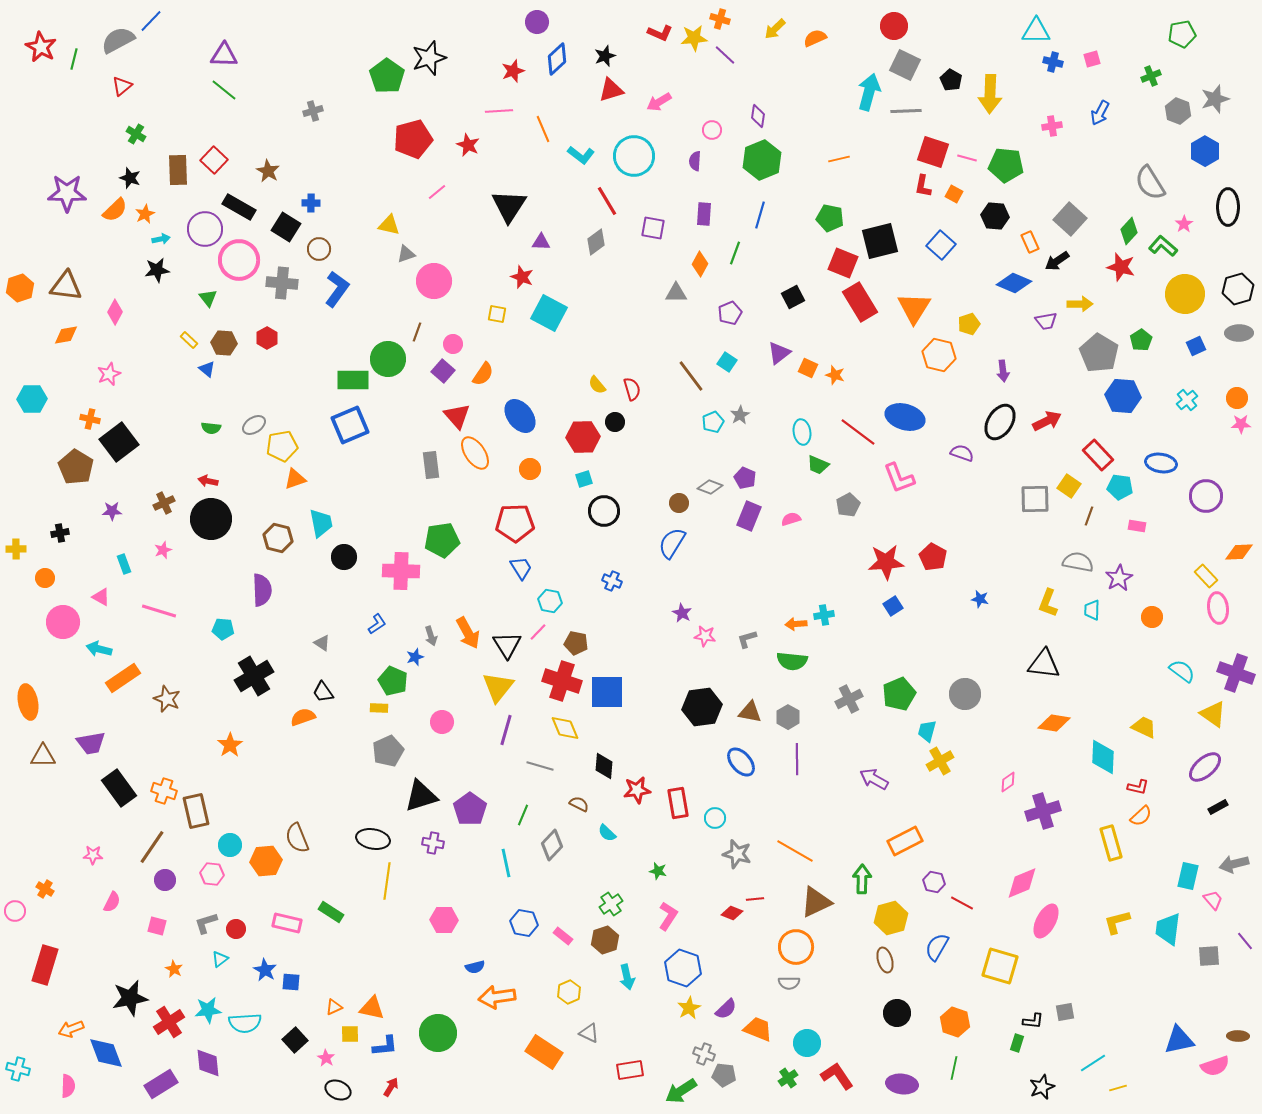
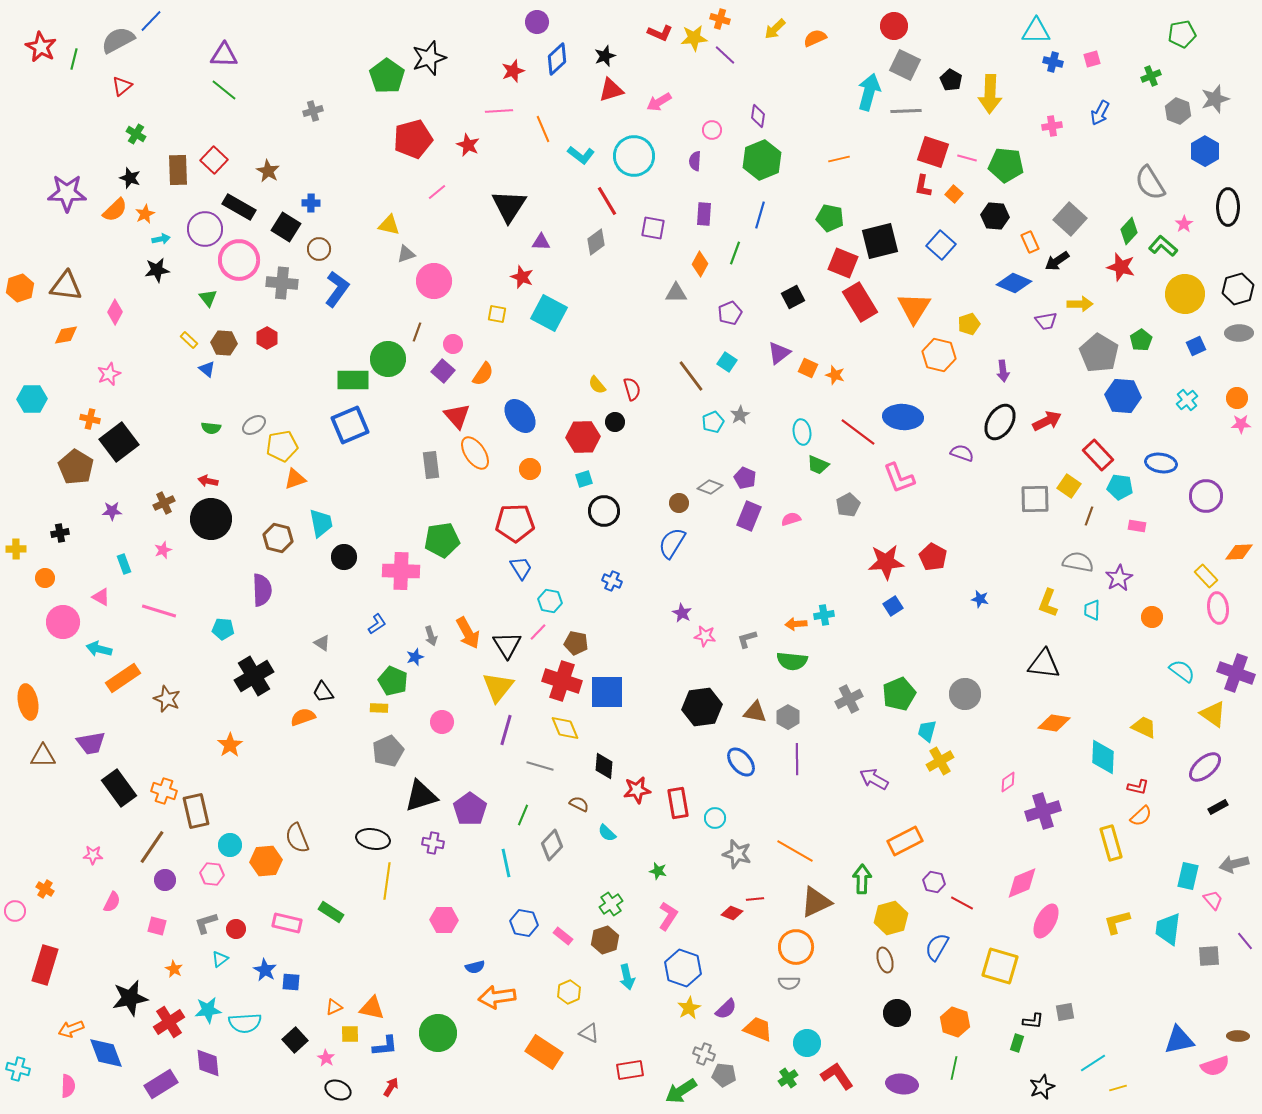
orange square at (954, 194): rotated 12 degrees clockwise
blue ellipse at (905, 417): moved 2 px left; rotated 12 degrees counterclockwise
brown triangle at (750, 712): moved 5 px right
